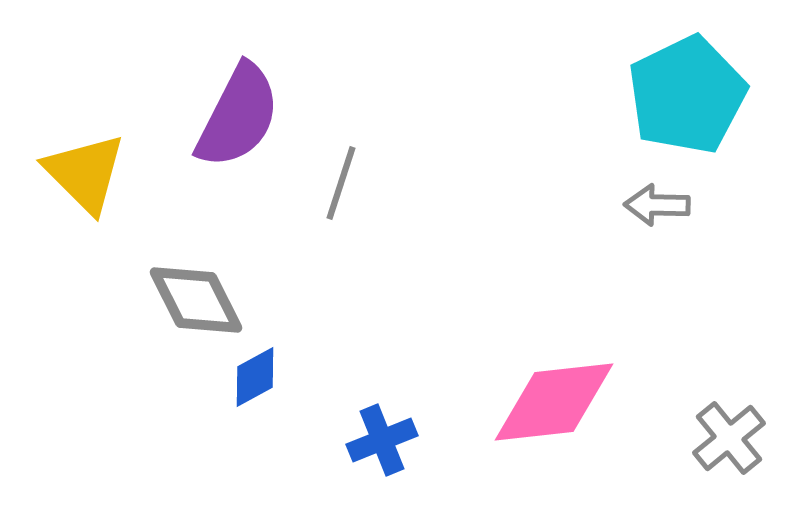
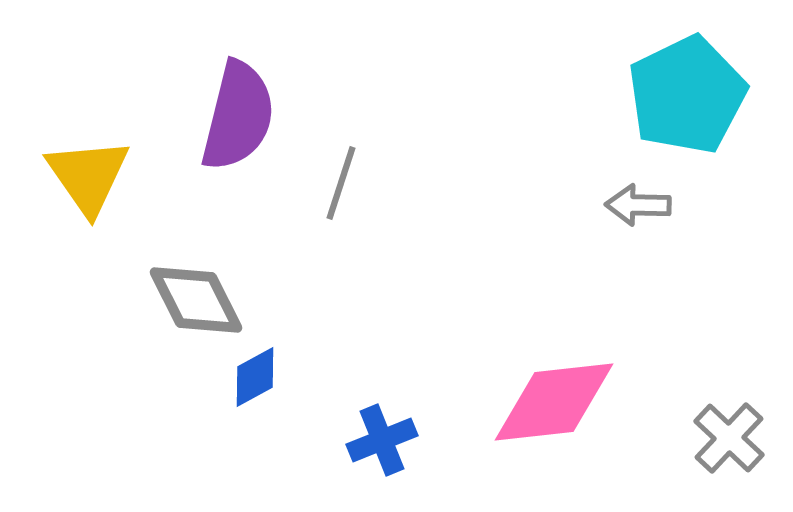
purple semicircle: rotated 13 degrees counterclockwise
yellow triangle: moved 3 px right, 3 px down; rotated 10 degrees clockwise
gray arrow: moved 19 px left
gray cross: rotated 8 degrees counterclockwise
